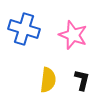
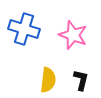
black L-shape: moved 1 px left
